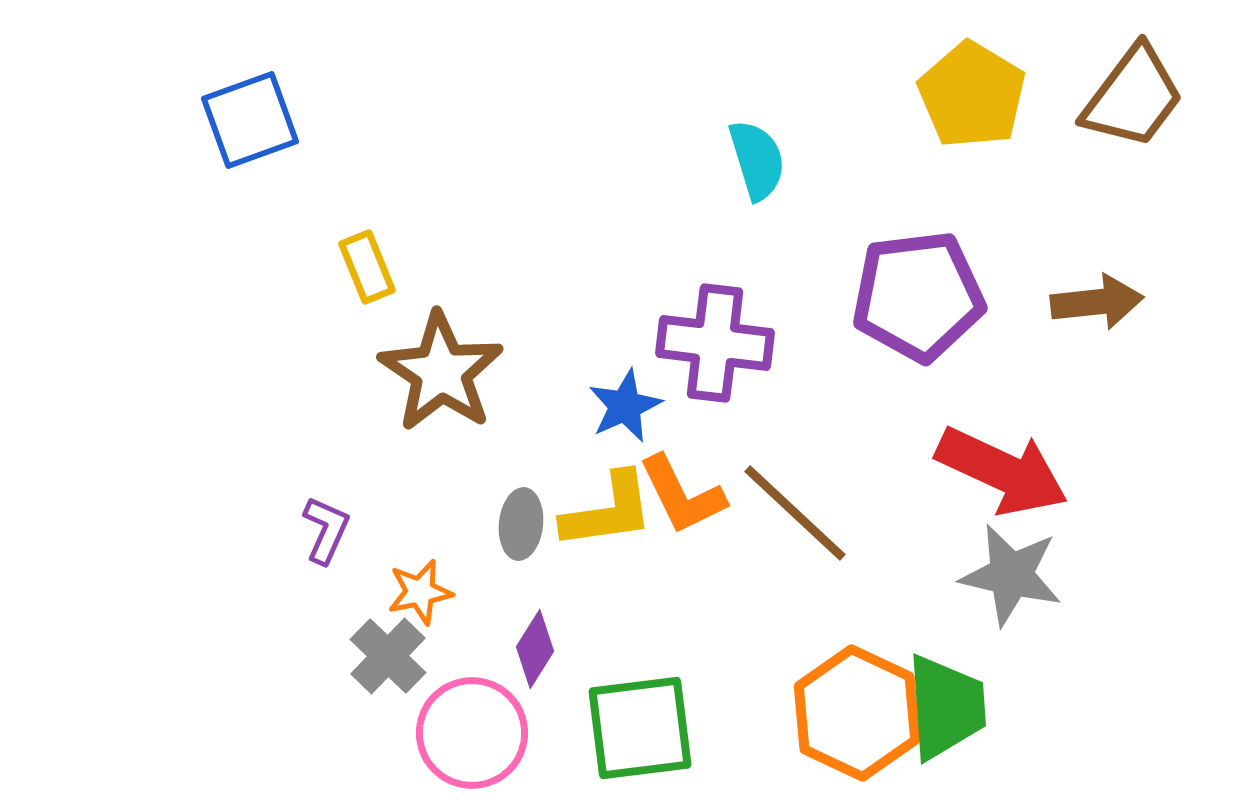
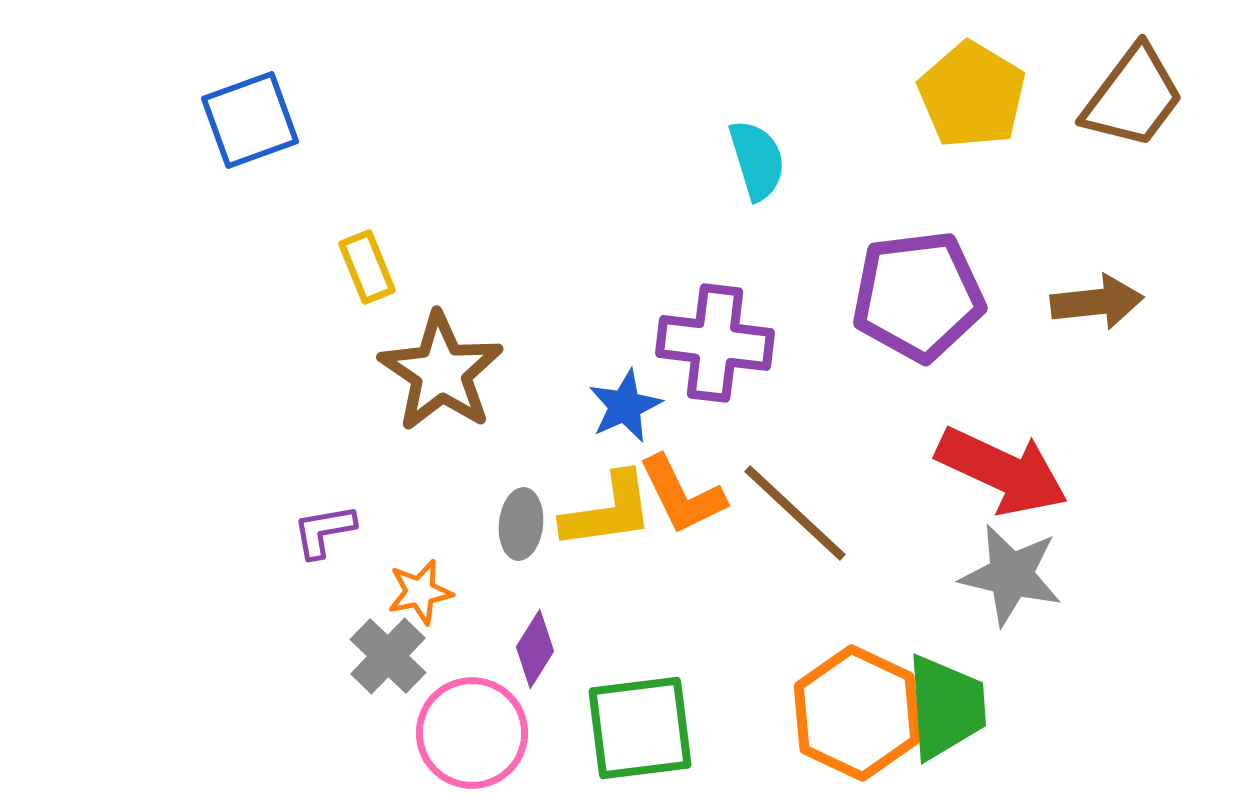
purple L-shape: moved 2 px left, 1 px down; rotated 124 degrees counterclockwise
